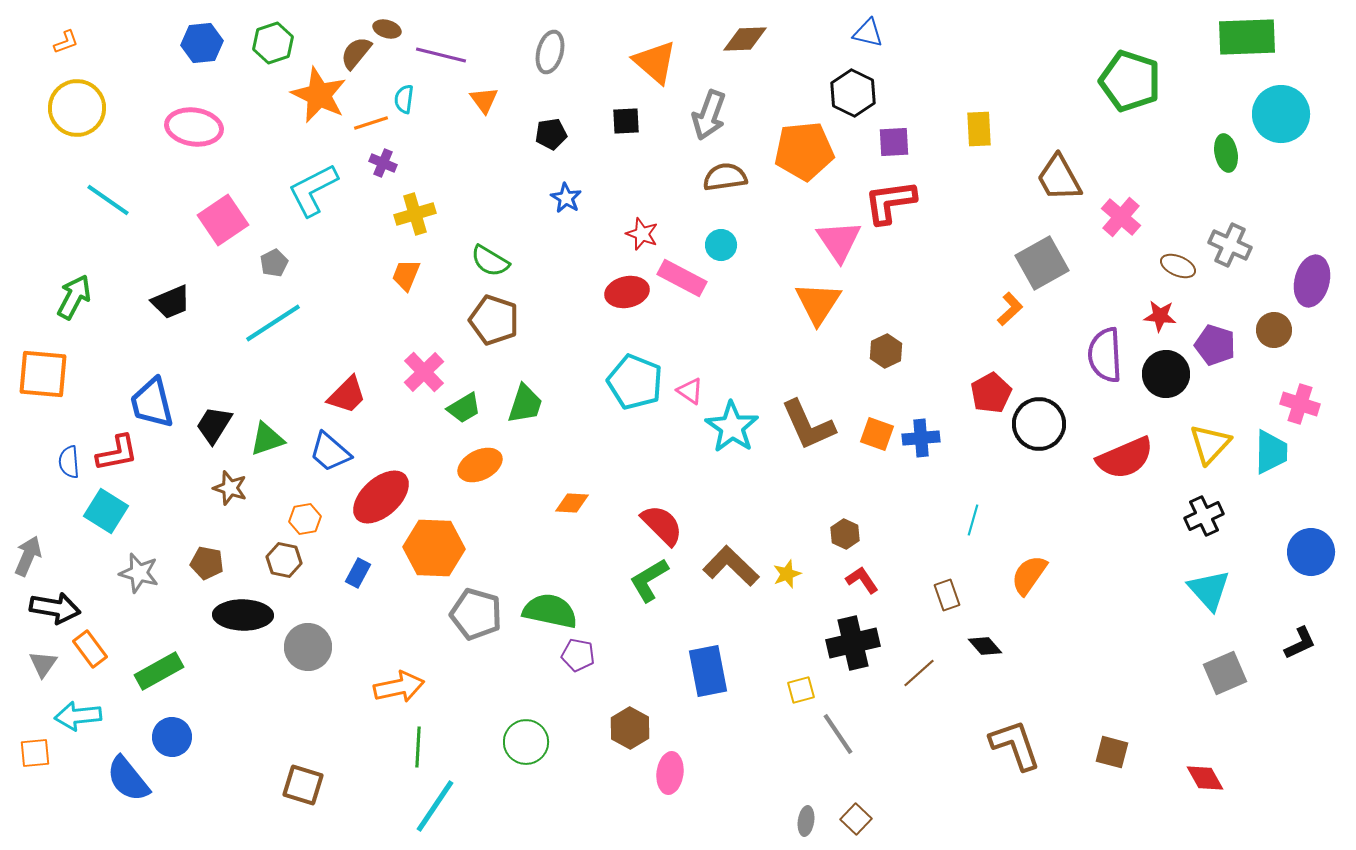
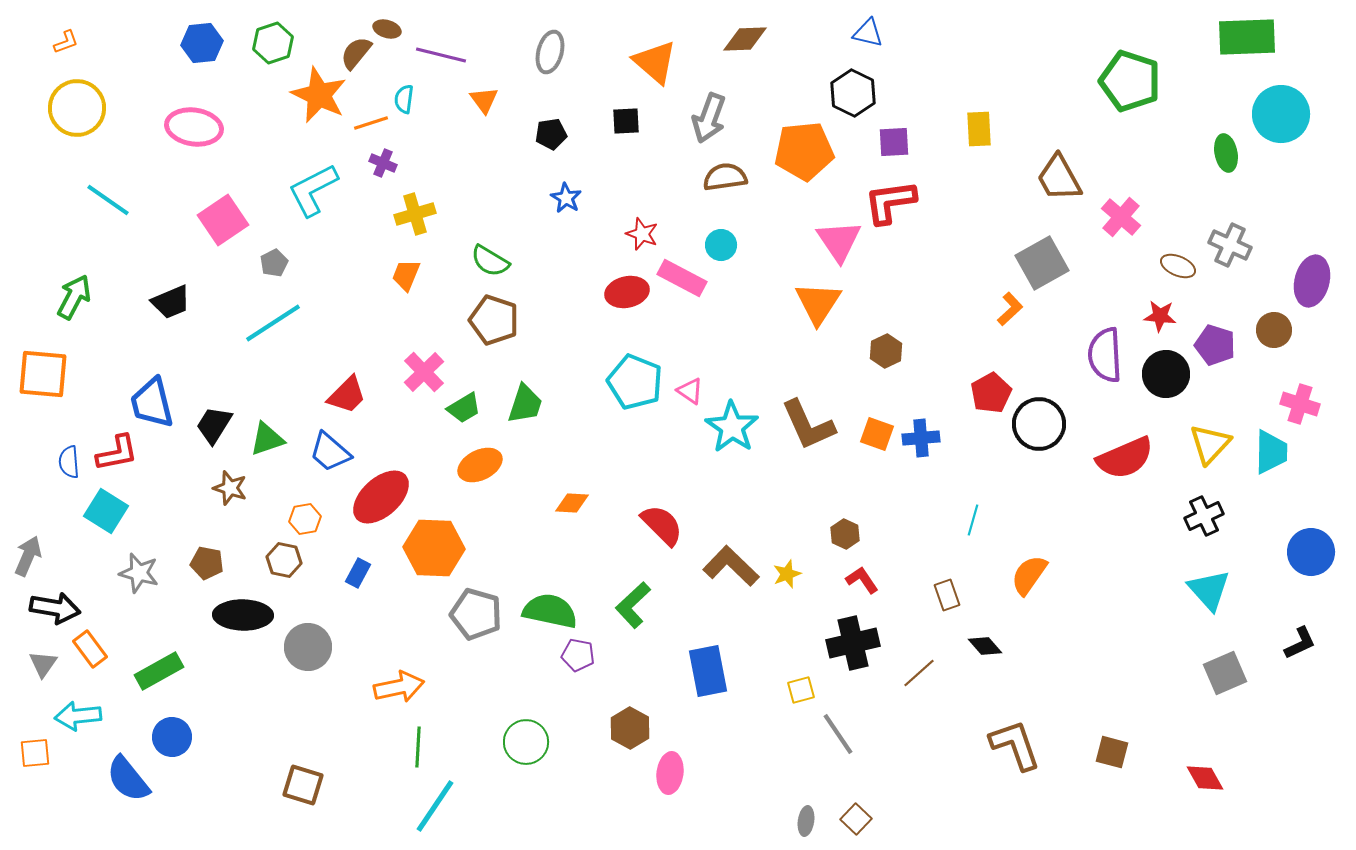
gray arrow at (709, 115): moved 3 px down
green L-shape at (649, 580): moved 16 px left, 25 px down; rotated 12 degrees counterclockwise
